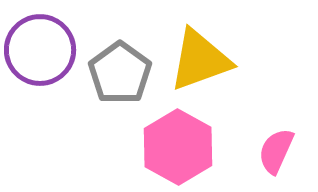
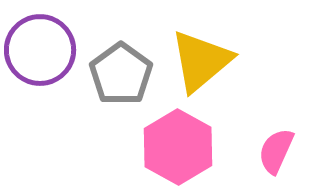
yellow triangle: moved 1 px right, 1 px down; rotated 20 degrees counterclockwise
gray pentagon: moved 1 px right, 1 px down
